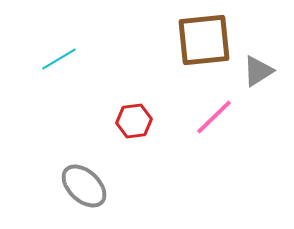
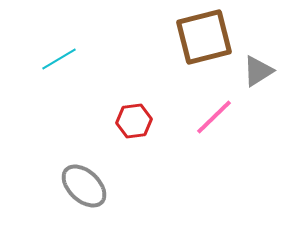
brown square: moved 3 px up; rotated 8 degrees counterclockwise
